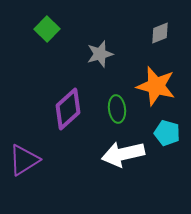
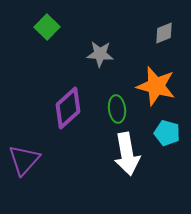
green square: moved 2 px up
gray diamond: moved 4 px right
gray star: rotated 20 degrees clockwise
purple diamond: moved 1 px up
white arrow: moved 4 px right; rotated 87 degrees counterclockwise
purple triangle: rotated 16 degrees counterclockwise
